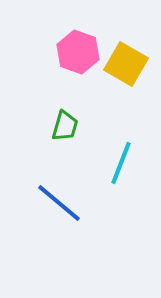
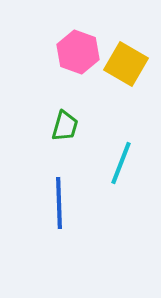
blue line: rotated 48 degrees clockwise
